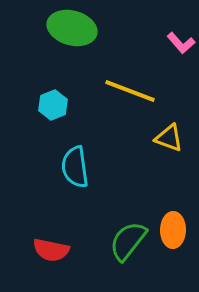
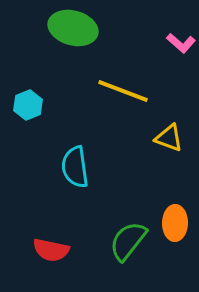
green ellipse: moved 1 px right
pink L-shape: rotated 8 degrees counterclockwise
yellow line: moved 7 px left
cyan hexagon: moved 25 px left
orange ellipse: moved 2 px right, 7 px up
